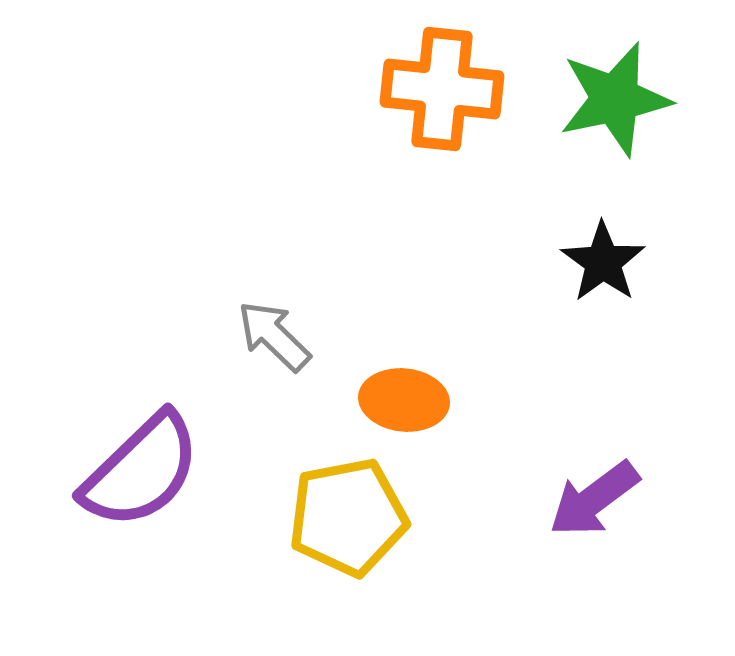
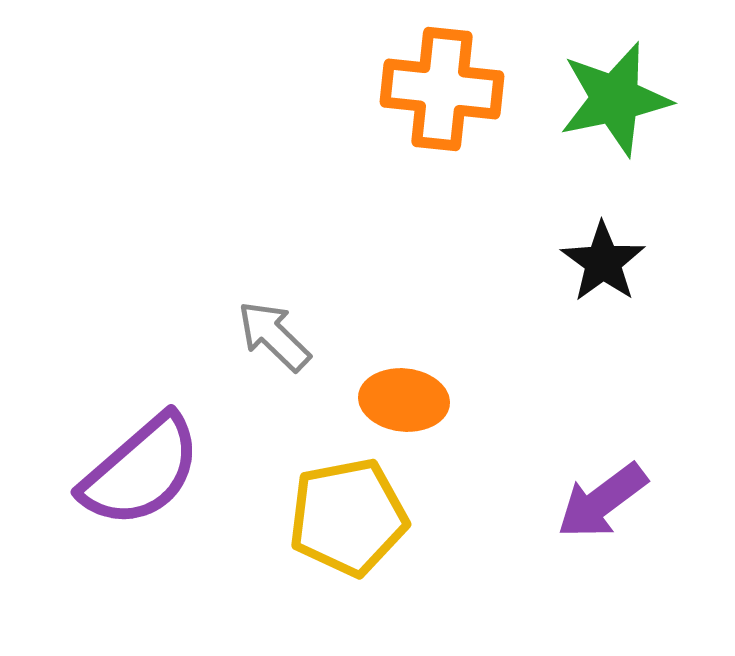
purple semicircle: rotated 3 degrees clockwise
purple arrow: moved 8 px right, 2 px down
